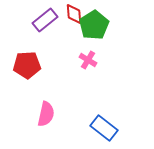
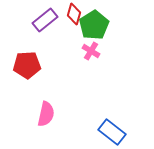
red diamond: rotated 20 degrees clockwise
pink cross: moved 3 px right, 9 px up
blue rectangle: moved 8 px right, 4 px down
